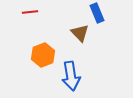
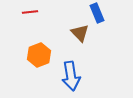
orange hexagon: moved 4 px left
